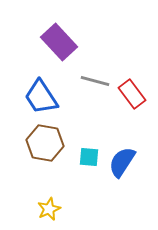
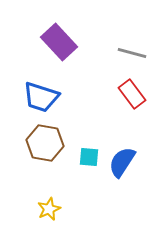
gray line: moved 37 px right, 28 px up
blue trapezoid: rotated 39 degrees counterclockwise
